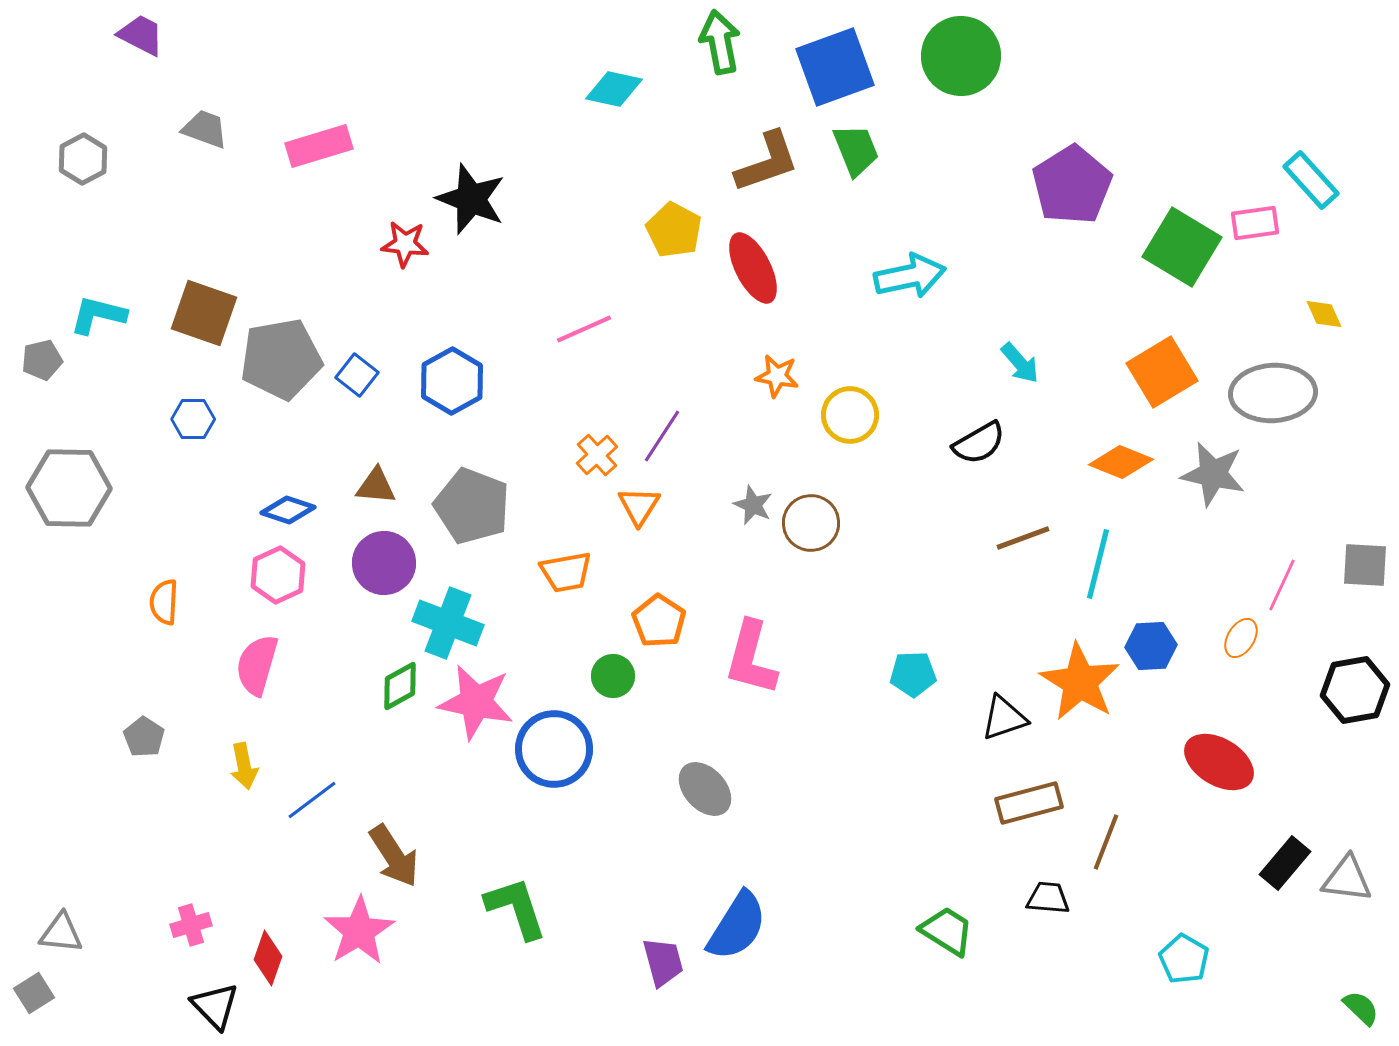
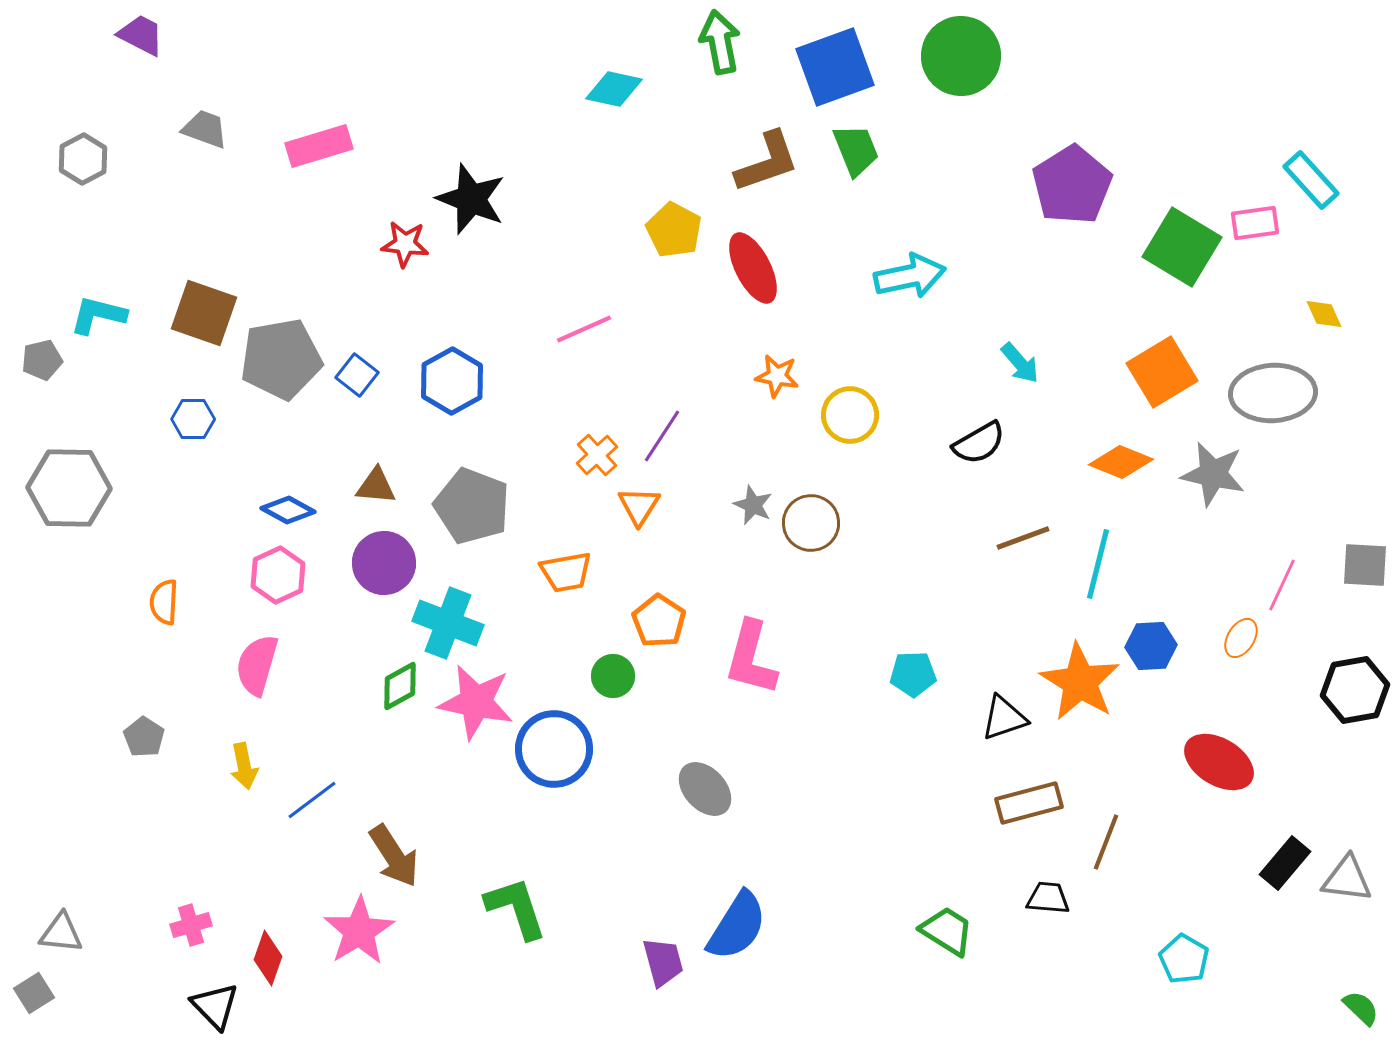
blue diamond at (288, 510): rotated 10 degrees clockwise
